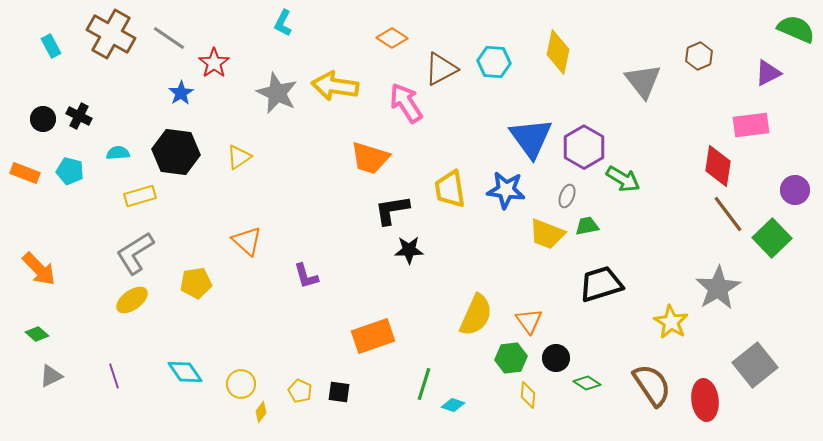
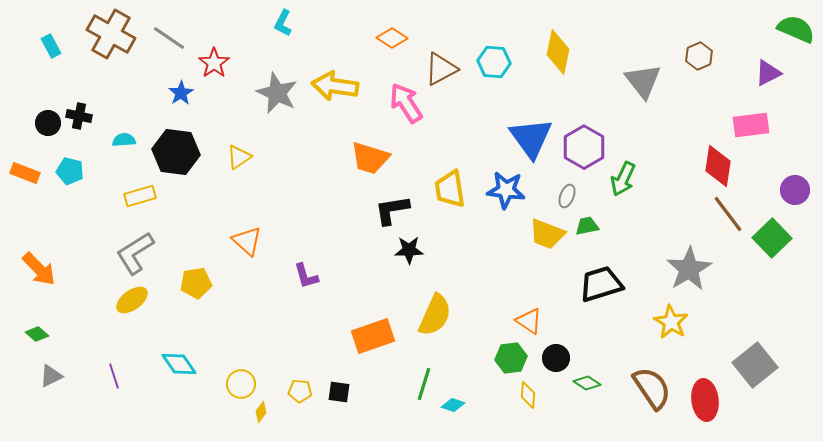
black cross at (79, 116): rotated 15 degrees counterclockwise
black circle at (43, 119): moved 5 px right, 4 px down
cyan semicircle at (118, 153): moved 6 px right, 13 px up
green arrow at (623, 179): rotated 84 degrees clockwise
gray star at (718, 288): moved 29 px left, 19 px up
yellow semicircle at (476, 315): moved 41 px left
orange triangle at (529, 321): rotated 20 degrees counterclockwise
cyan diamond at (185, 372): moved 6 px left, 8 px up
brown semicircle at (652, 385): moved 3 px down
yellow pentagon at (300, 391): rotated 20 degrees counterclockwise
